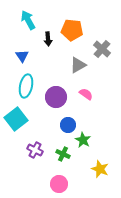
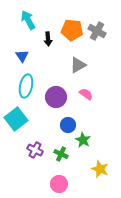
gray cross: moved 5 px left, 18 px up; rotated 12 degrees counterclockwise
green cross: moved 2 px left
